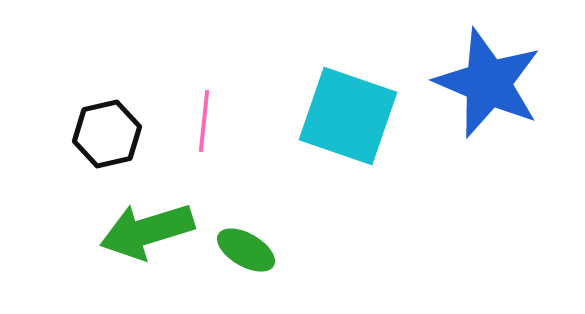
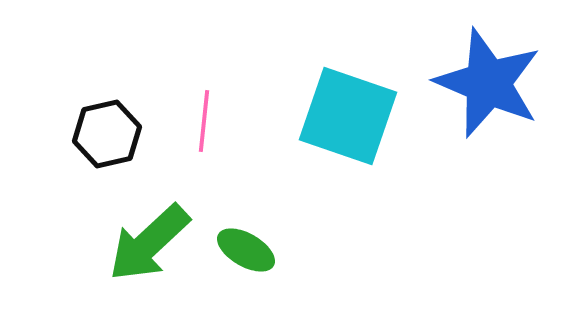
green arrow: moved 2 px right, 12 px down; rotated 26 degrees counterclockwise
